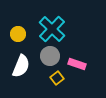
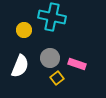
cyan cross: moved 12 px up; rotated 32 degrees counterclockwise
yellow circle: moved 6 px right, 4 px up
gray circle: moved 2 px down
white semicircle: moved 1 px left
